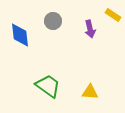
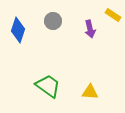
blue diamond: moved 2 px left, 5 px up; rotated 25 degrees clockwise
